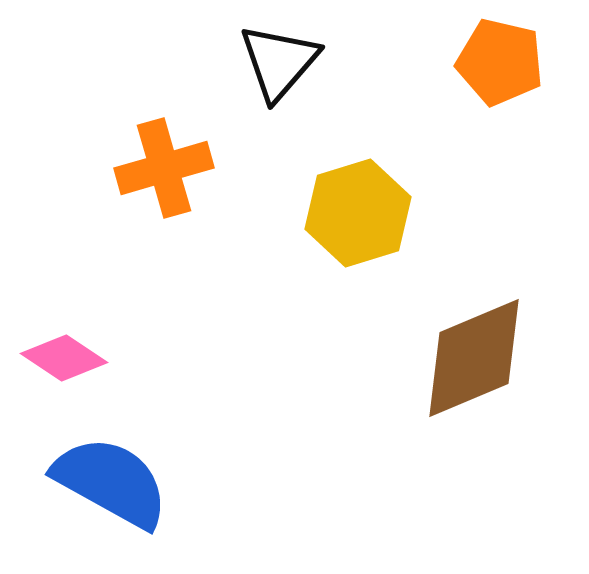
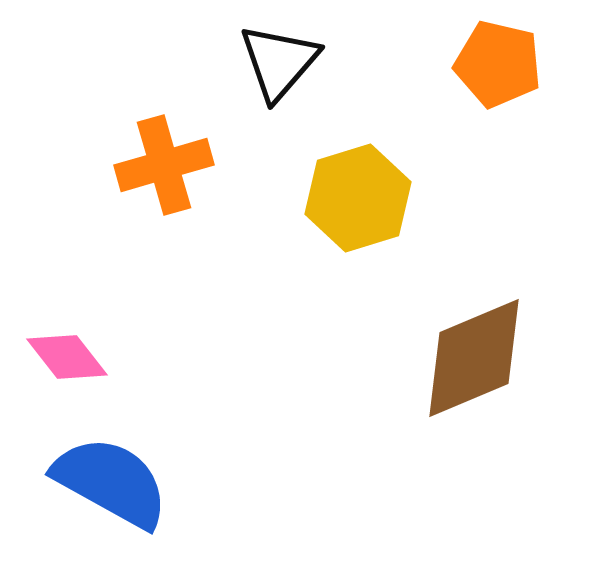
orange pentagon: moved 2 px left, 2 px down
orange cross: moved 3 px up
yellow hexagon: moved 15 px up
pink diamond: moved 3 px right, 1 px up; rotated 18 degrees clockwise
